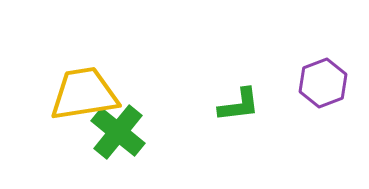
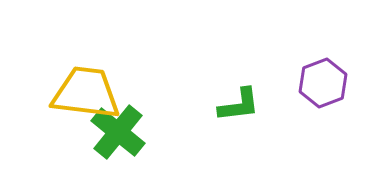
yellow trapezoid: moved 2 px right, 1 px up; rotated 16 degrees clockwise
